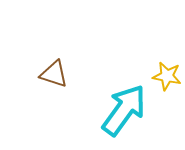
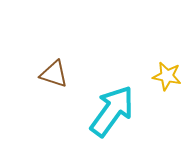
cyan arrow: moved 12 px left, 1 px down
